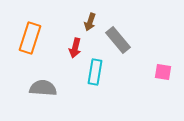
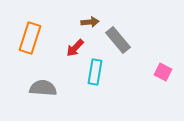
brown arrow: rotated 114 degrees counterclockwise
red arrow: rotated 30 degrees clockwise
pink square: rotated 18 degrees clockwise
